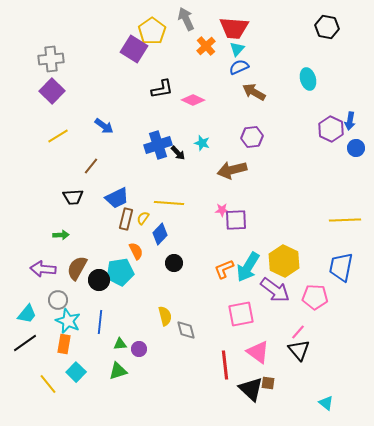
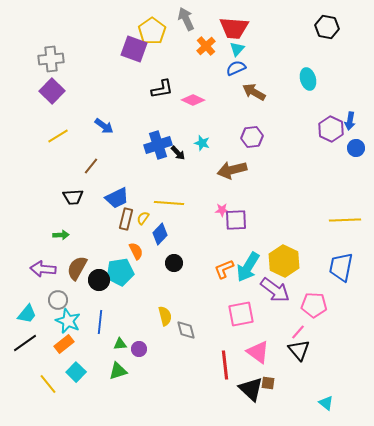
purple square at (134, 49): rotated 12 degrees counterclockwise
blue semicircle at (239, 67): moved 3 px left, 1 px down
pink pentagon at (315, 297): moved 1 px left, 8 px down
orange rectangle at (64, 344): rotated 42 degrees clockwise
